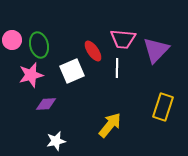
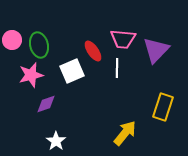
purple diamond: rotated 15 degrees counterclockwise
yellow arrow: moved 15 px right, 8 px down
white star: rotated 24 degrees counterclockwise
